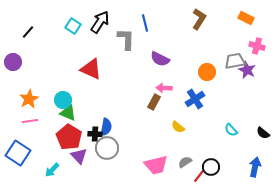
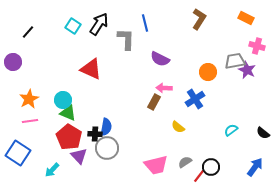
black arrow: moved 1 px left, 2 px down
orange circle: moved 1 px right
cyan semicircle: rotated 96 degrees clockwise
blue arrow: rotated 24 degrees clockwise
